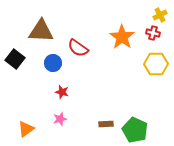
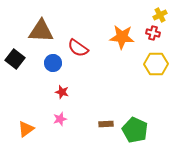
orange star: rotated 30 degrees counterclockwise
